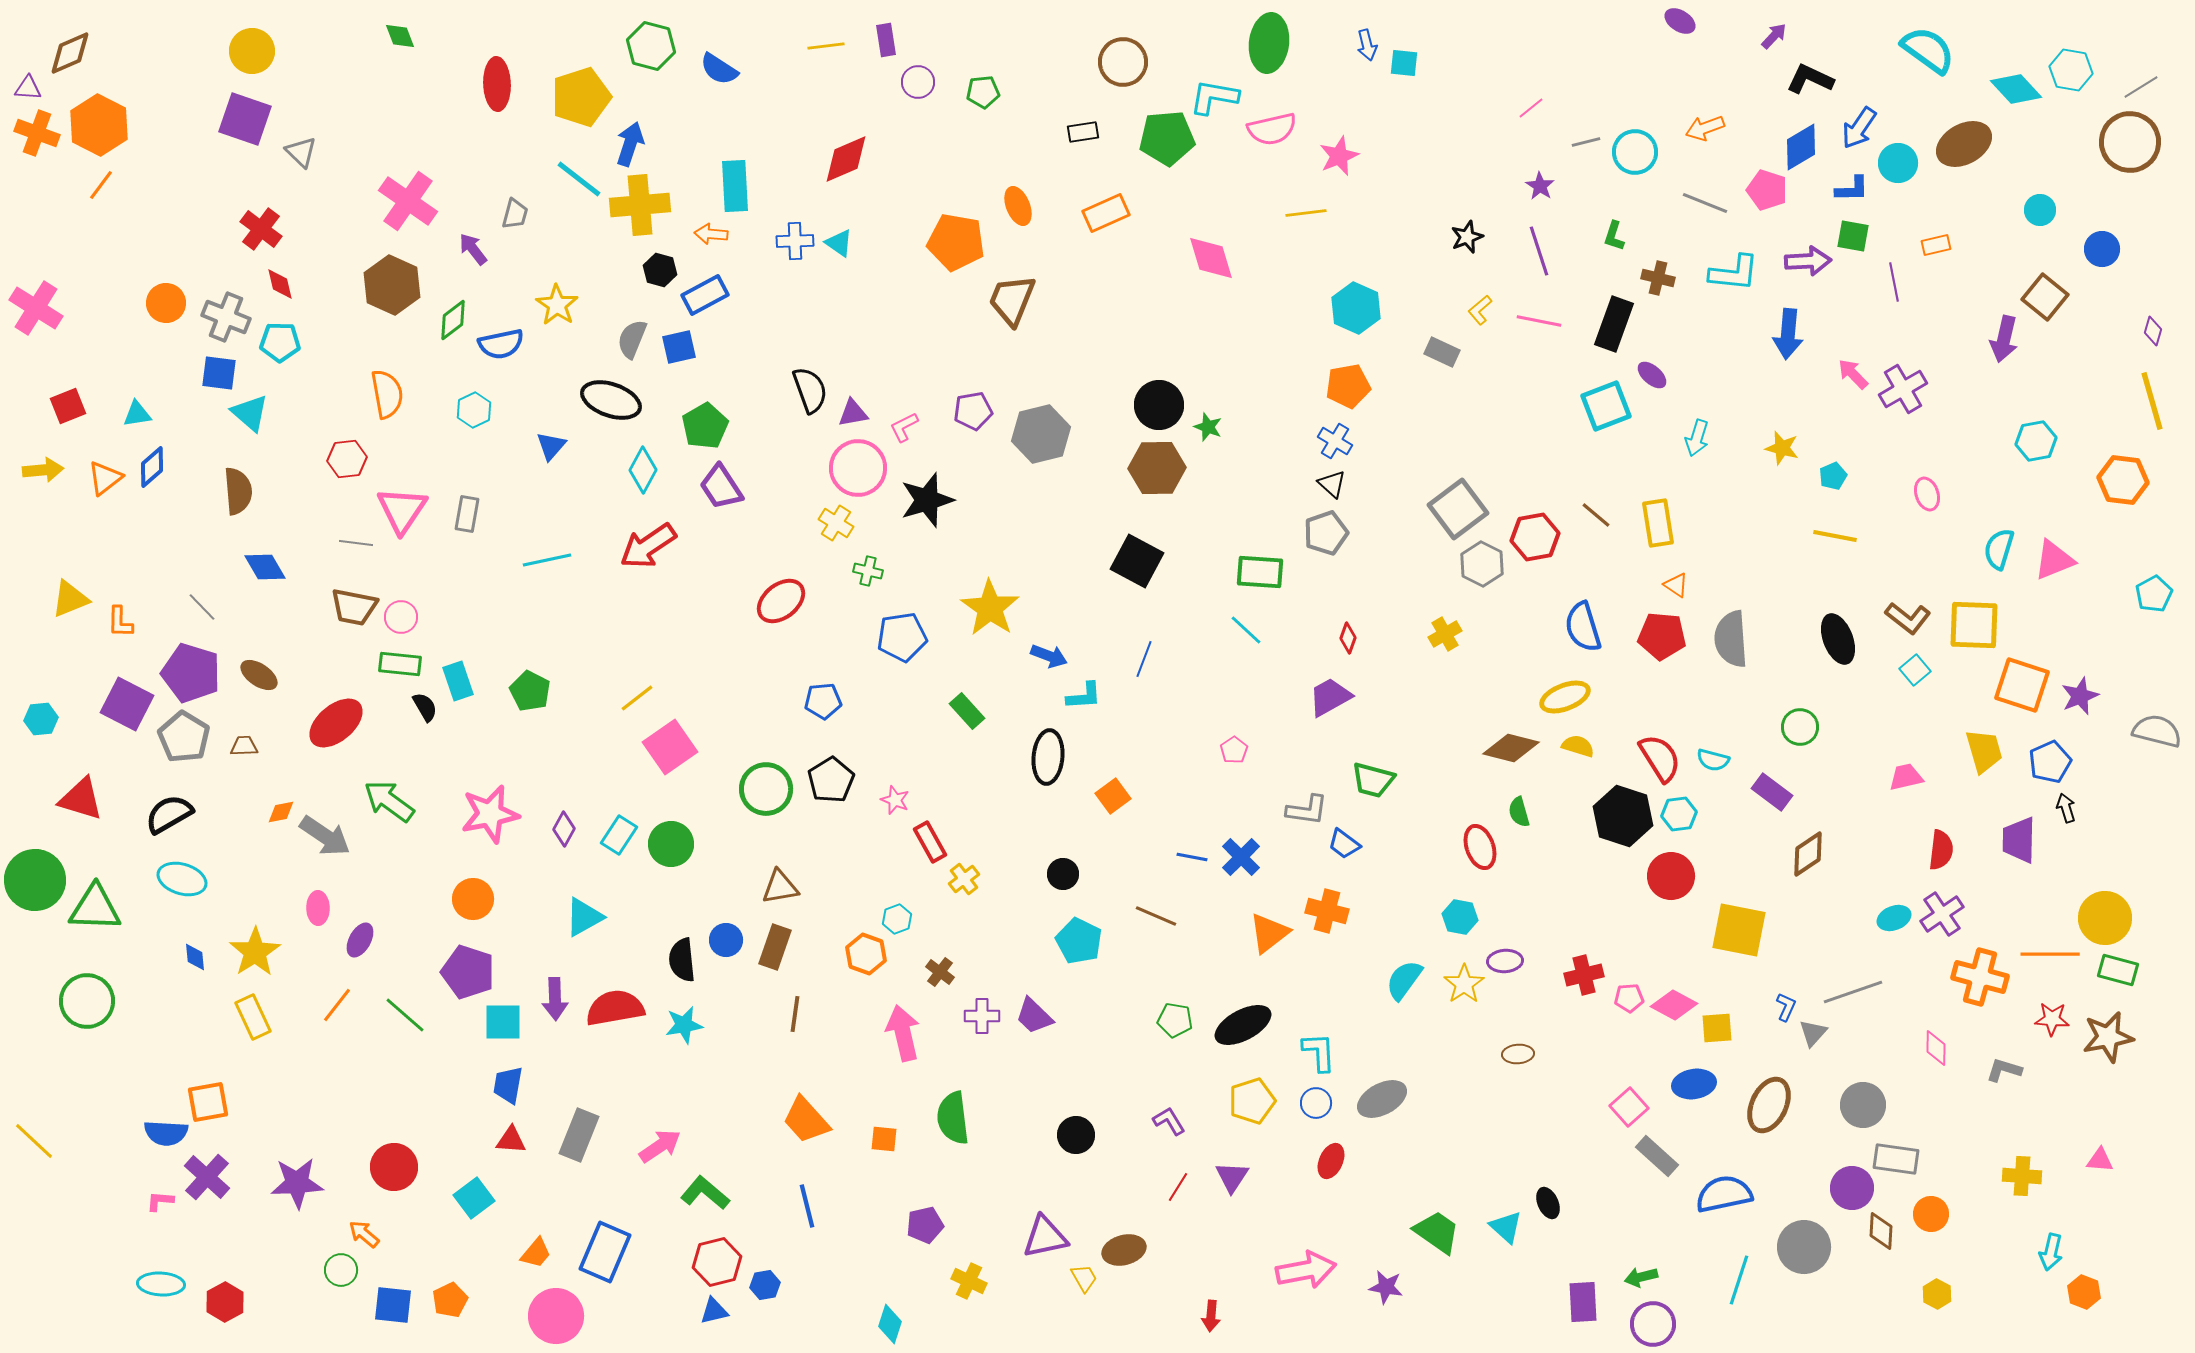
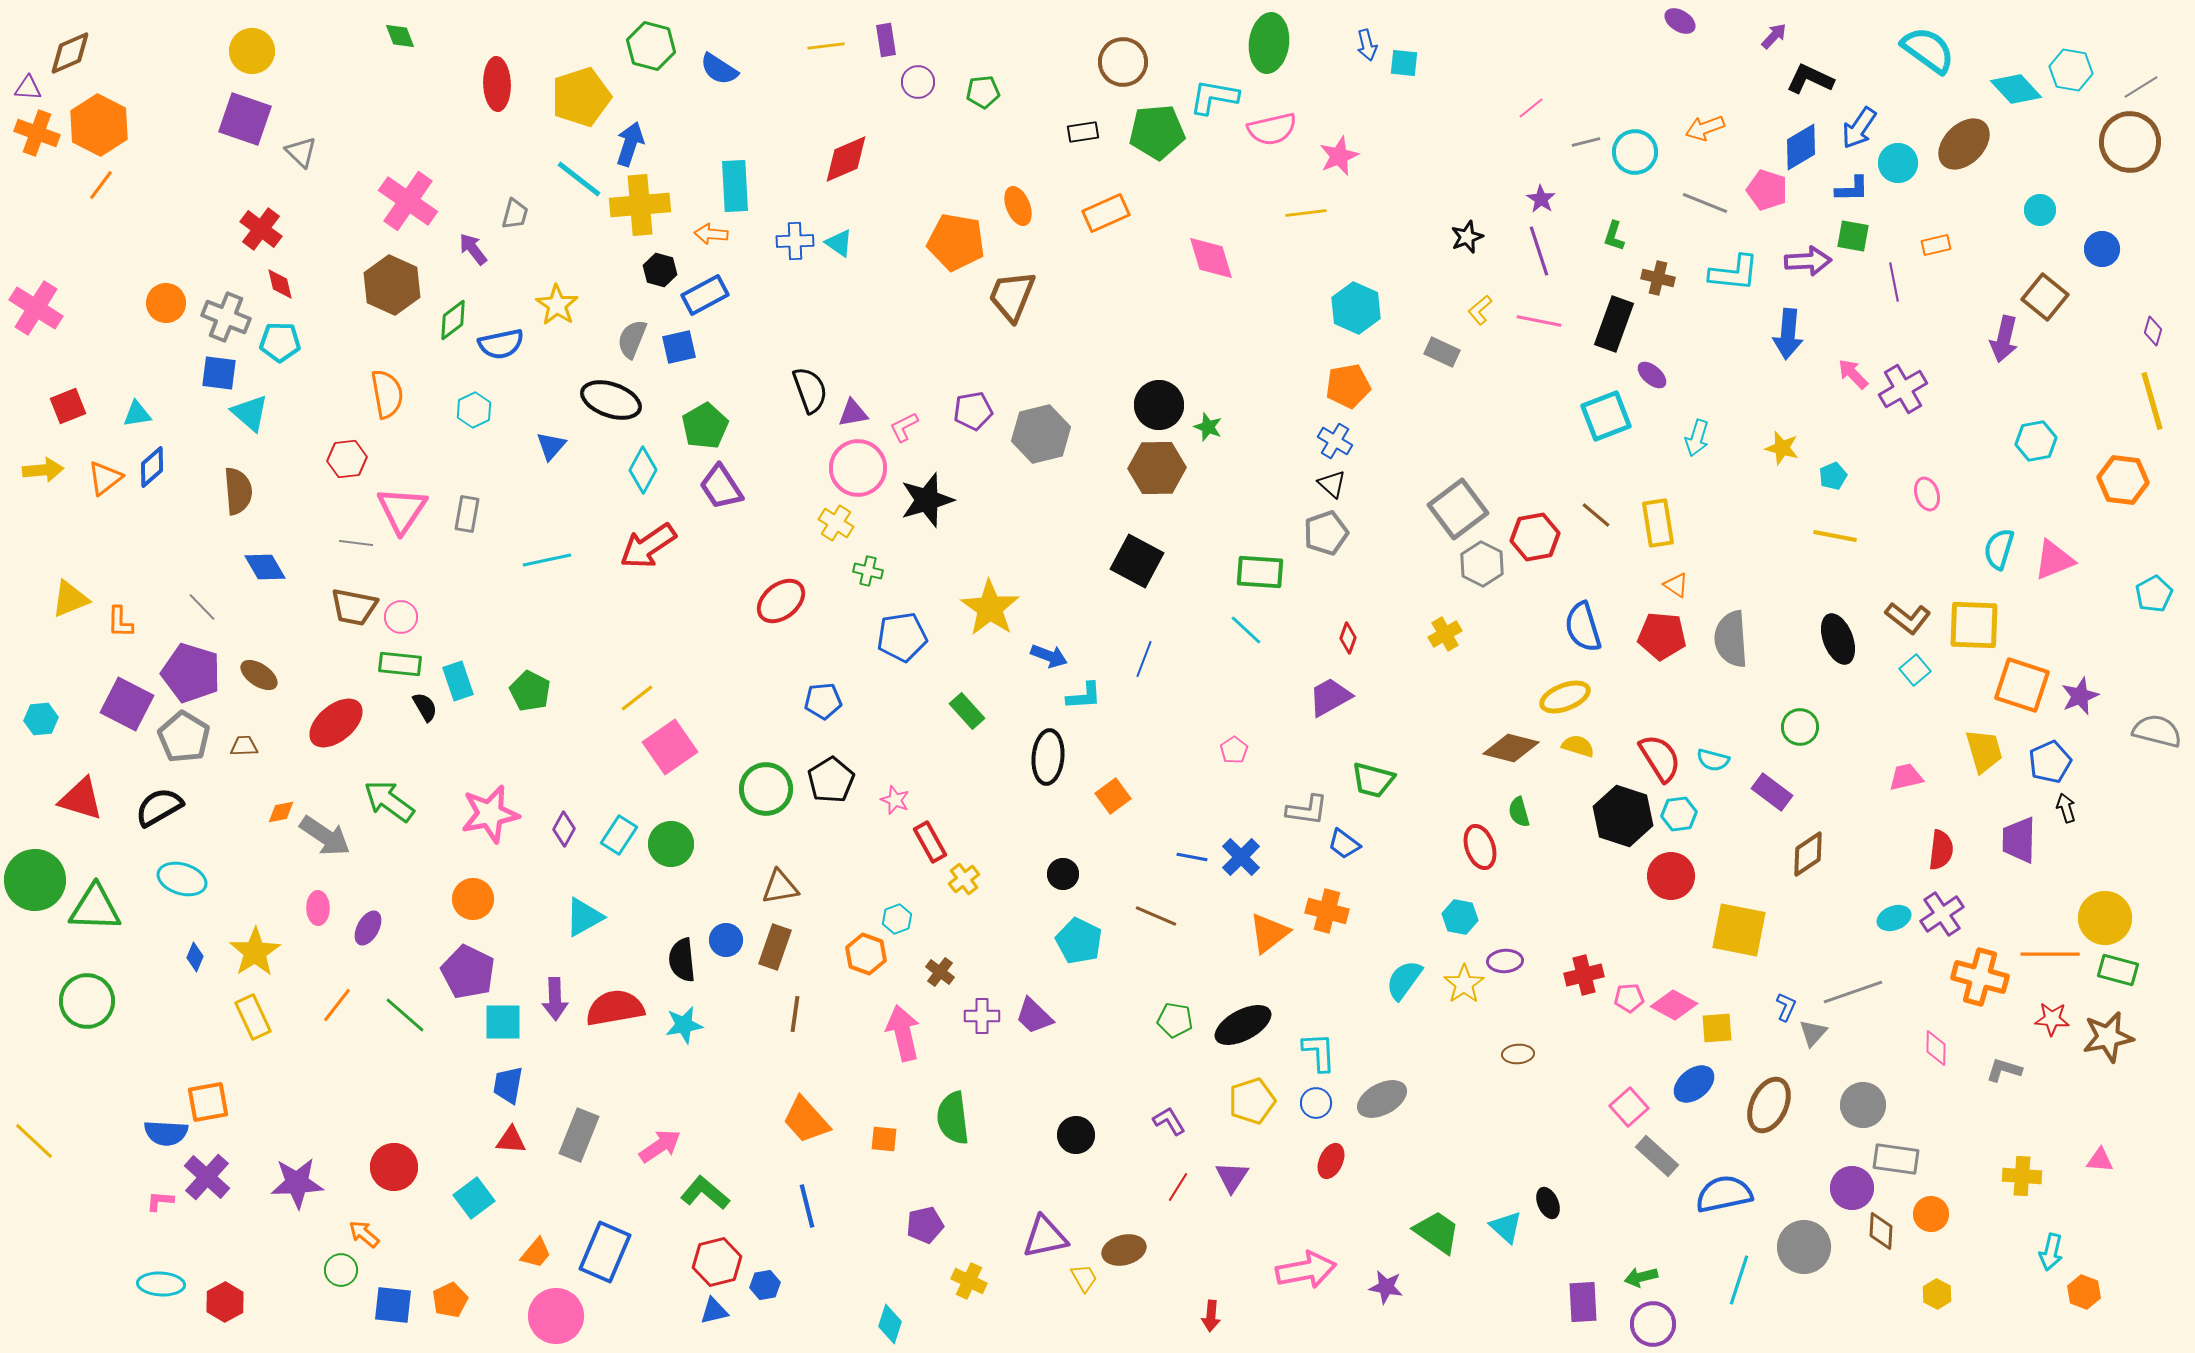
green pentagon at (1167, 138): moved 10 px left, 6 px up
brown ellipse at (1964, 144): rotated 16 degrees counterclockwise
purple star at (1540, 186): moved 1 px right, 13 px down
brown trapezoid at (1012, 300): moved 4 px up
cyan square at (1606, 406): moved 10 px down
black semicircle at (169, 814): moved 10 px left, 7 px up
purple ellipse at (360, 940): moved 8 px right, 12 px up
blue diamond at (195, 957): rotated 28 degrees clockwise
purple pentagon at (468, 972): rotated 8 degrees clockwise
blue ellipse at (1694, 1084): rotated 30 degrees counterclockwise
